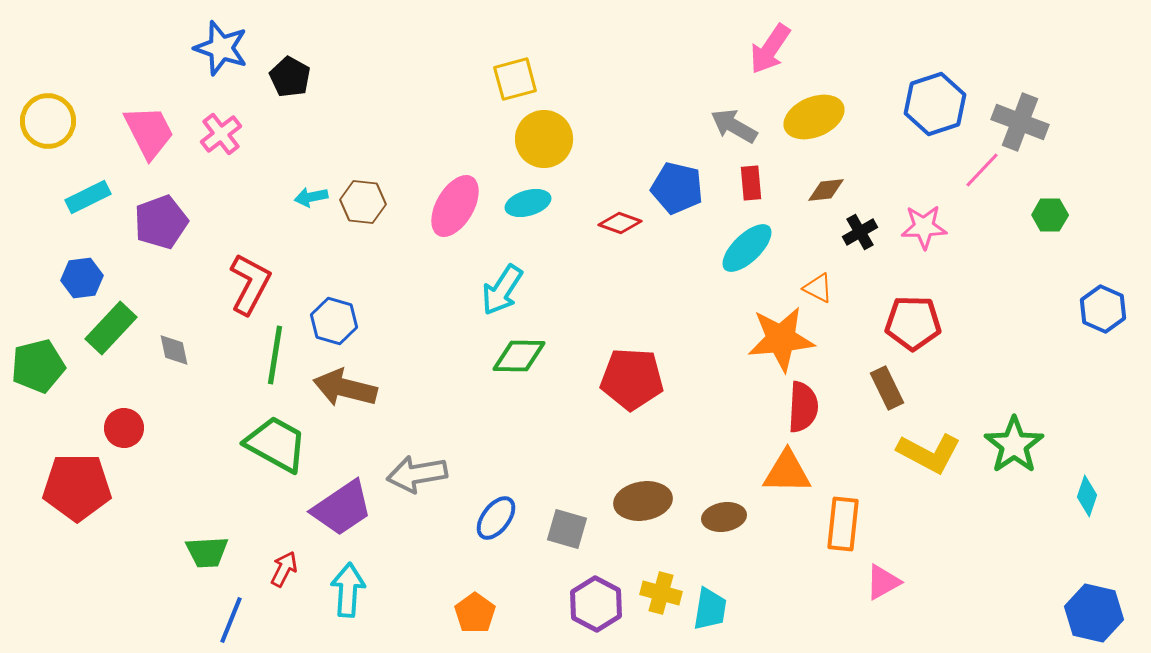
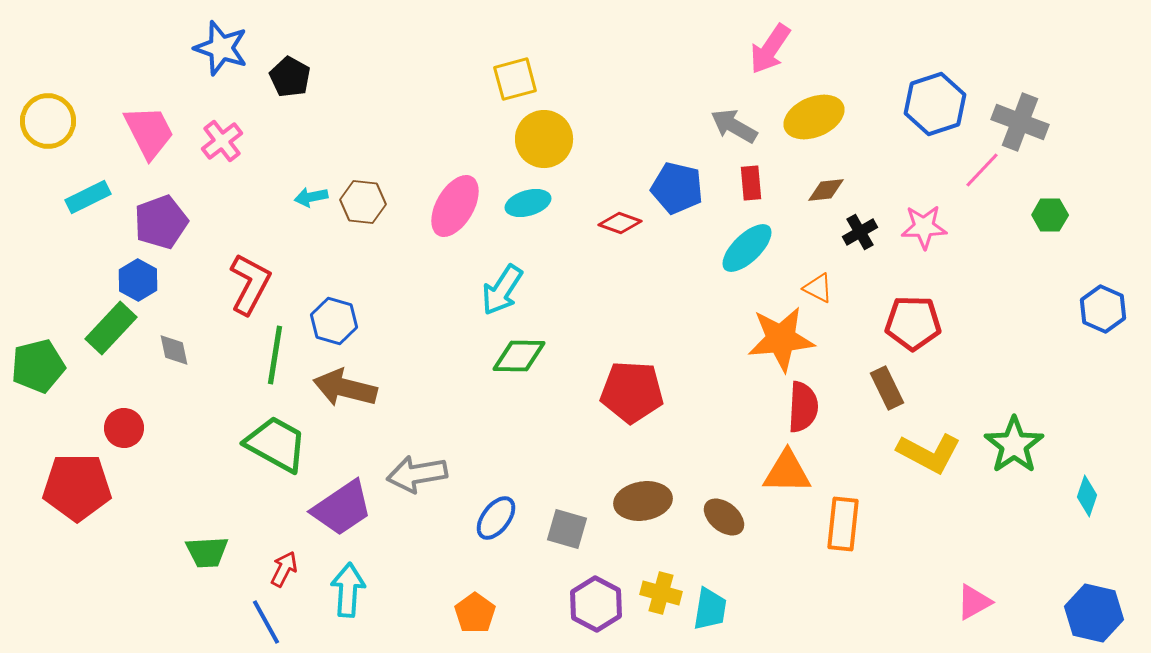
pink cross at (221, 134): moved 1 px right, 7 px down
blue hexagon at (82, 278): moved 56 px right, 2 px down; rotated 24 degrees counterclockwise
red pentagon at (632, 379): moved 13 px down
brown ellipse at (724, 517): rotated 48 degrees clockwise
pink triangle at (883, 582): moved 91 px right, 20 px down
blue line at (231, 620): moved 35 px right, 2 px down; rotated 51 degrees counterclockwise
